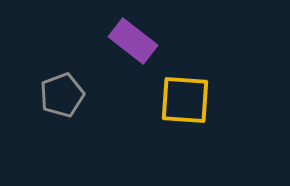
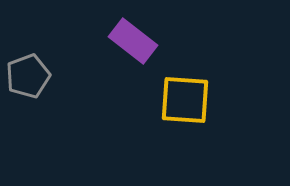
gray pentagon: moved 34 px left, 19 px up
